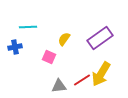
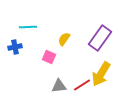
purple rectangle: rotated 20 degrees counterclockwise
red line: moved 5 px down
